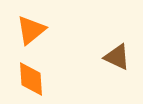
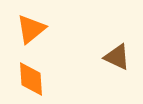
orange triangle: moved 1 px up
